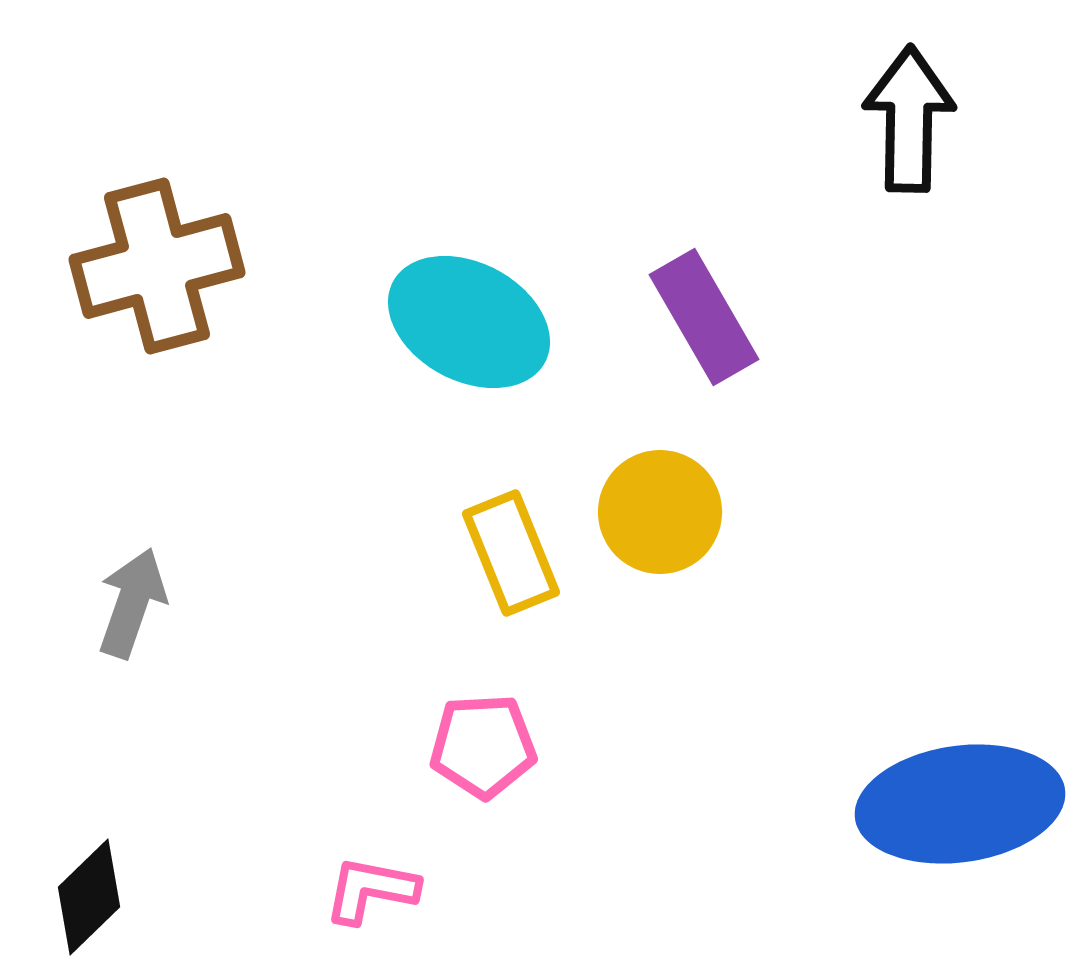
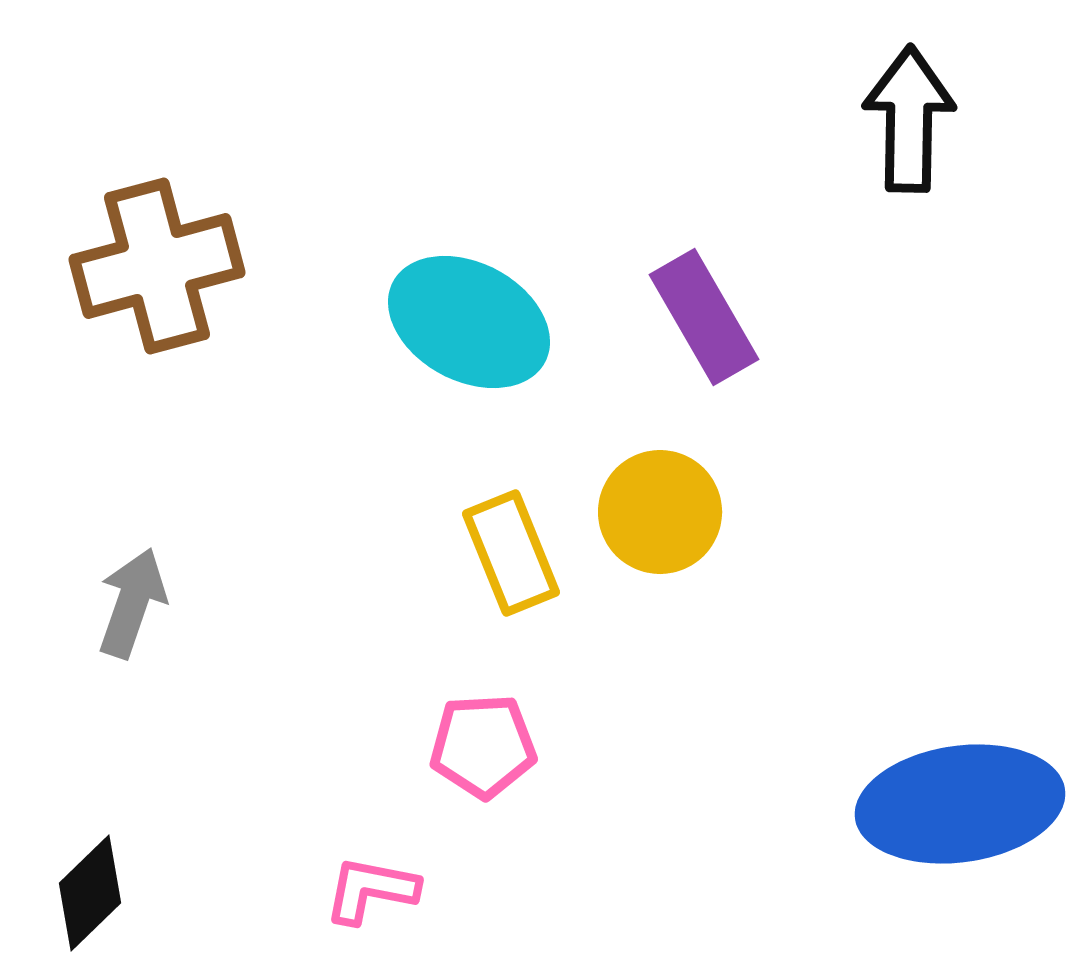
black diamond: moved 1 px right, 4 px up
